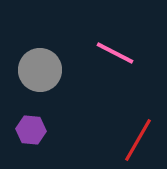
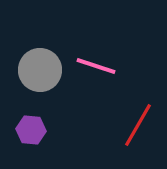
pink line: moved 19 px left, 13 px down; rotated 9 degrees counterclockwise
red line: moved 15 px up
